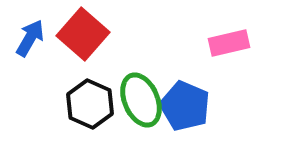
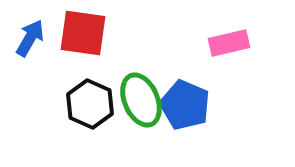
red square: moved 1 px up; rotated 33 degrees counterclockwise
blue pentagon: moved 1 px up
